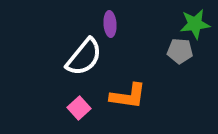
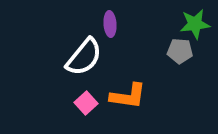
pink square: moved 7 px right, 5 px up
